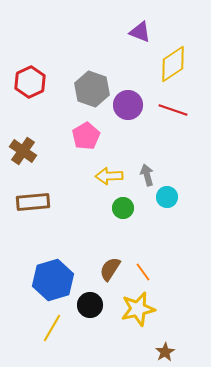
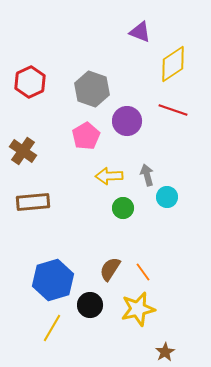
purple circle: moved 1 px left, 16 px down
